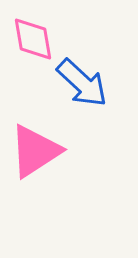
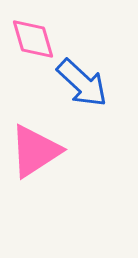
pink diamond: rotated 6 degrees counterclockwise
